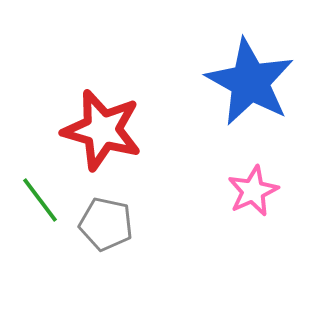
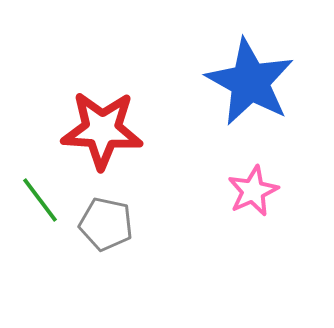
red star: rotated 12 degrees counterclockwise
